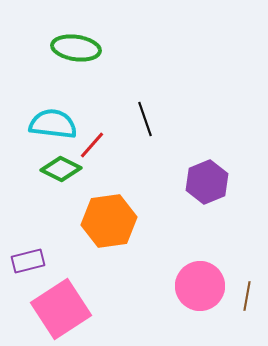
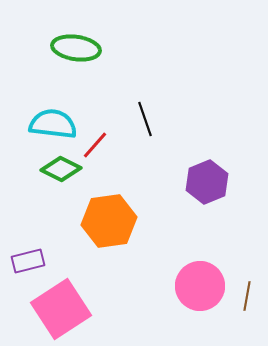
red line: moved 3 px right
